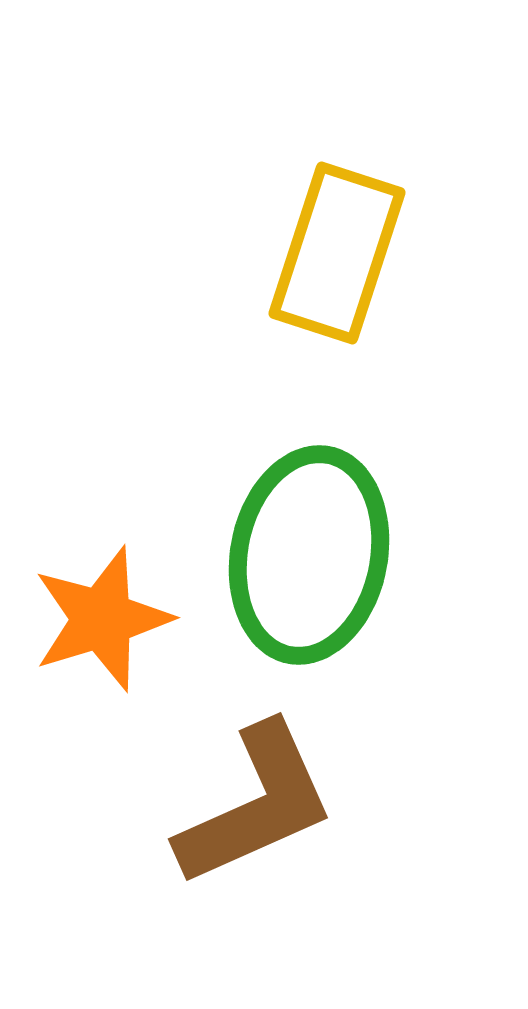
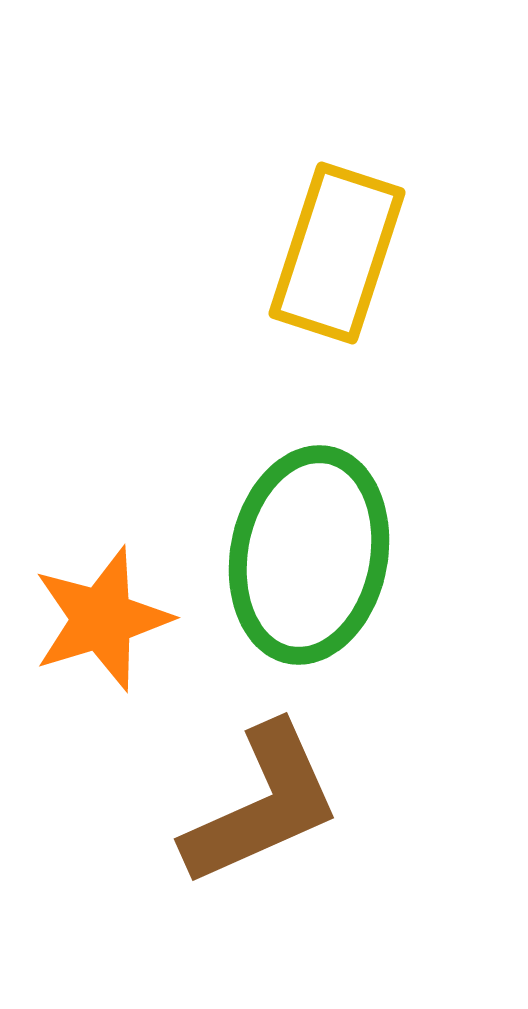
brown L-shape: moved 6 px right
